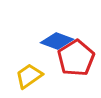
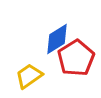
blue diamond: moved 2 px up; rotated 52 degrees counterclockwise
